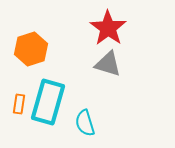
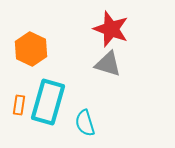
red star: moved 3 px right, 1 px down; rotated 15 degrees counterclockwise
orange hexagon: rotated 16 degrees counterclockwise
orange rectangle: moved 1 px down
